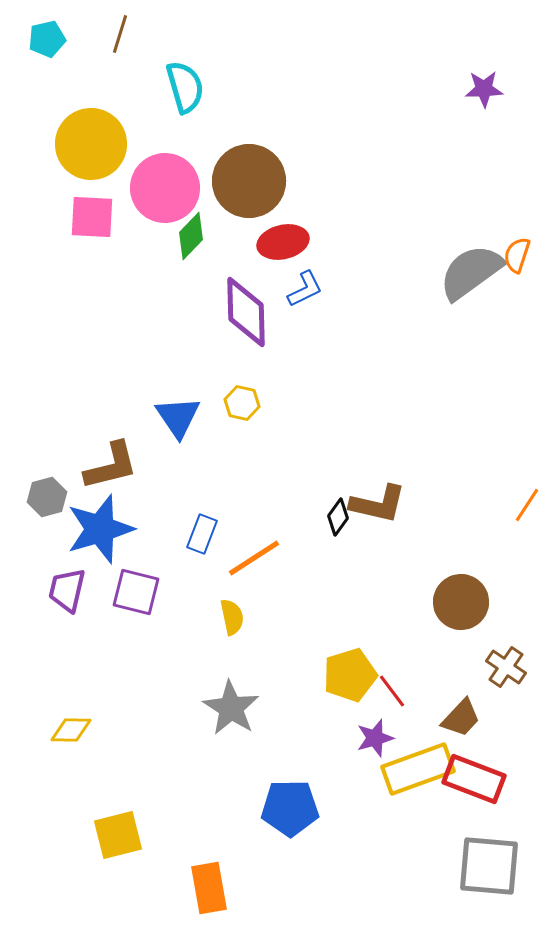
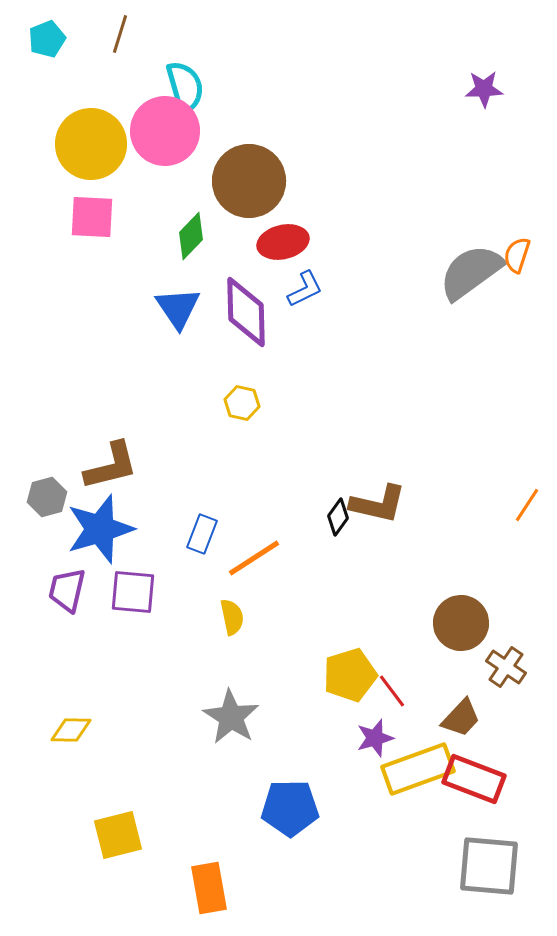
cyan pentagon at (47, 39): rotated 9 degrees counterclockwise
pink circle at (165, 188): moved 57 px up
blue triangle at (178, 417): moved 109 px up
purple square at (136, 592): moved 3 px left; rotated 9 degrees counterclockwise
brown circle at (461, 602): moved 21 px down
gray star at (231, 708): moved 9 px down
